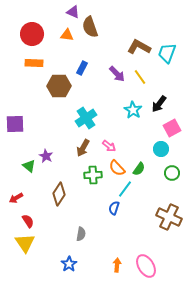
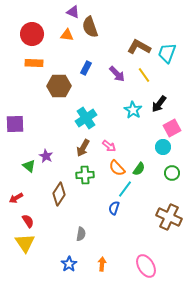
blue rectangle: moved 4 px right
yellow line: moved 4 px right, 2 px up
cyan circle: moved 2 px right, 2 px up
green cross: moved 8 px left
orange arrow: moved 15 px left, 1 px up
